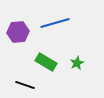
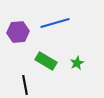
green rectangle: moved 1 px up
black line: rotated 60 degrees clockwise
